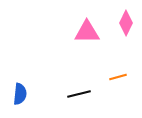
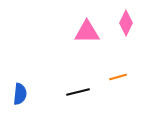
black line: moved 1 px left, 2 px up
